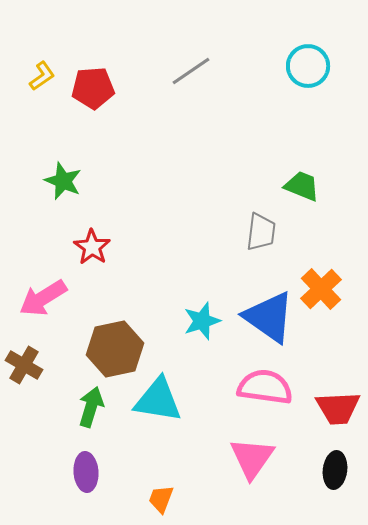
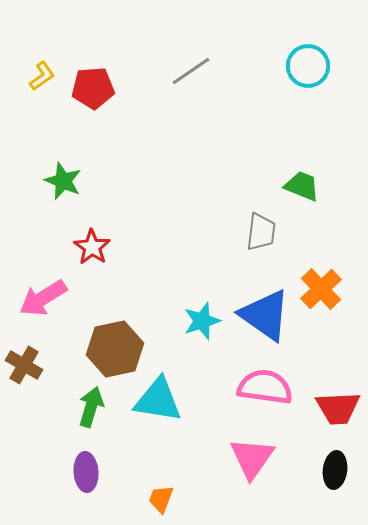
blue triangle: moved 4 px left, 2 px up
